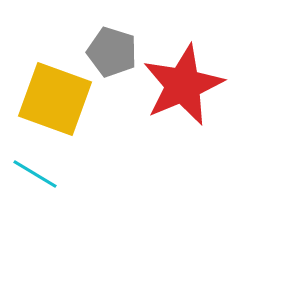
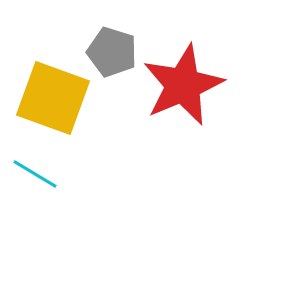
yellow square: moved 2 px left, 1 px up
